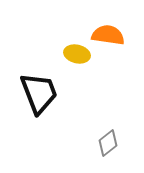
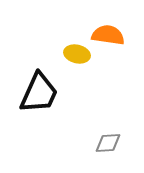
black trapezoid: rotated 45 degrees clockwise
gray diamond: rotated 36 degrees clockwise
